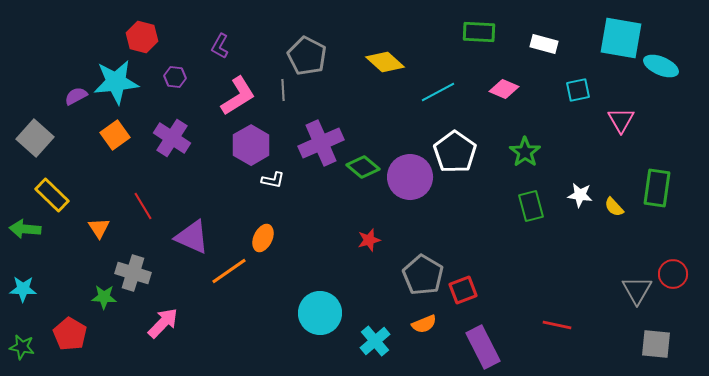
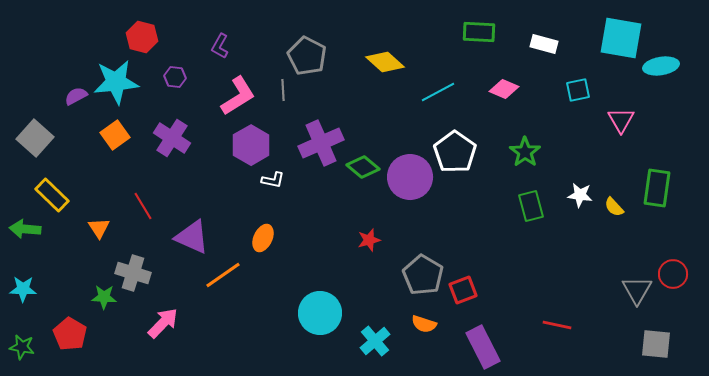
cyan ellipse at (661, 66): rotated 32 degrees counterclockwise
orange line at (229, 271): moved 6 px left, 4 px down
orange semicircle at (424, 324): rotated 40 degrees clockwise
